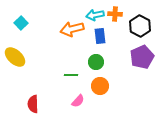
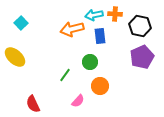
cyan arrow: moved 1 px left
black hexagon: rotated 15 degrees counterclockwise
green circle: moved 6 px left
green line: moved 6 px left; rotated 56 degrees counterclockwise
red semicircle: rotated 24 degrees counterclockwise
